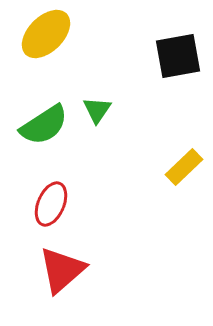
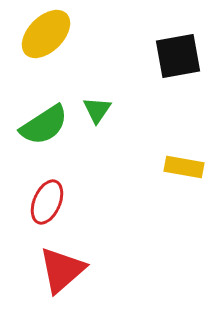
yellow rectangle: rotated 54 degrees clockwise
red ellipse: moved 4 px left, 2 px up
